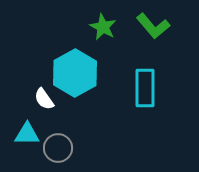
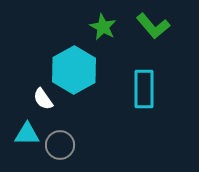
cyan hexagon: moved 1 px left, 3 px up
cyan rectangle: moved 1 px left, 1 px down
white semicircle: moved 1 px left
gray circle: moved 2 px right, 3 px up
